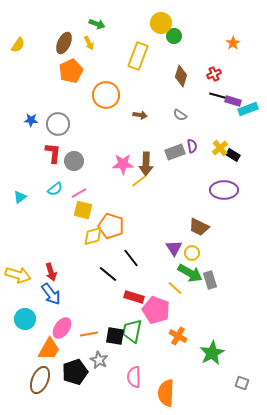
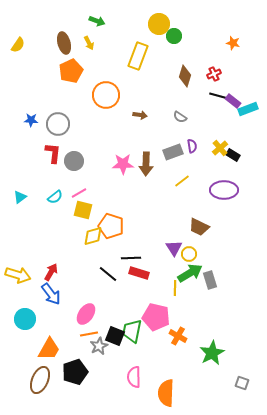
yellow circle at (161, 23): moved 2 px left, 1 px down
green arrow at (97, 24): moved 3 px up
brown ellipse at (64, 43): rotated 40 degrees counterclockwise
orange star at (233, 43): rotated 24 degrees counterclockwise
brown diamond at (181, 76): moved 4 px right
purple rectangle at (233, 101): rotated 21 degrees clockwise
gray semicircle at (180, 115): moved 2 px down
gray rectangle at (175, 152): moved 2 px left
yellow line at (139, 181): moved 43 px right
cyan semicircle at (55, 189): moved 8 px down
yellow circle at (192, 253): moved 3 px left, 1 px down
black line at (131, 258): rotated 54 degrees counterclockwise
red arrow at (51, 272): rotated 132 degrees counterclockwise
green arrow at (190, 273): rotated 60 degrees counterclockwise
yellow line at (175, 288): rotated 49 degrees clockwise
red rectangle at (134, 297): moved 5 px right, 24 px up
pink pentagon at (156, 310): moved 7 px down; rotated 8 degrees counterclockwise
pink ellipse at (62, 328): moved 24 px right, 14 px up
black square at (115, 336): rotated 12 degrees clockwise
gray star at (99, 360): moved 14 px up; rotated 18 degrees clockwise
